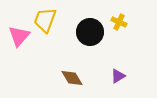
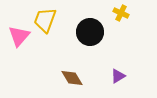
yellow cross: moved 2 px right, 9 px up
